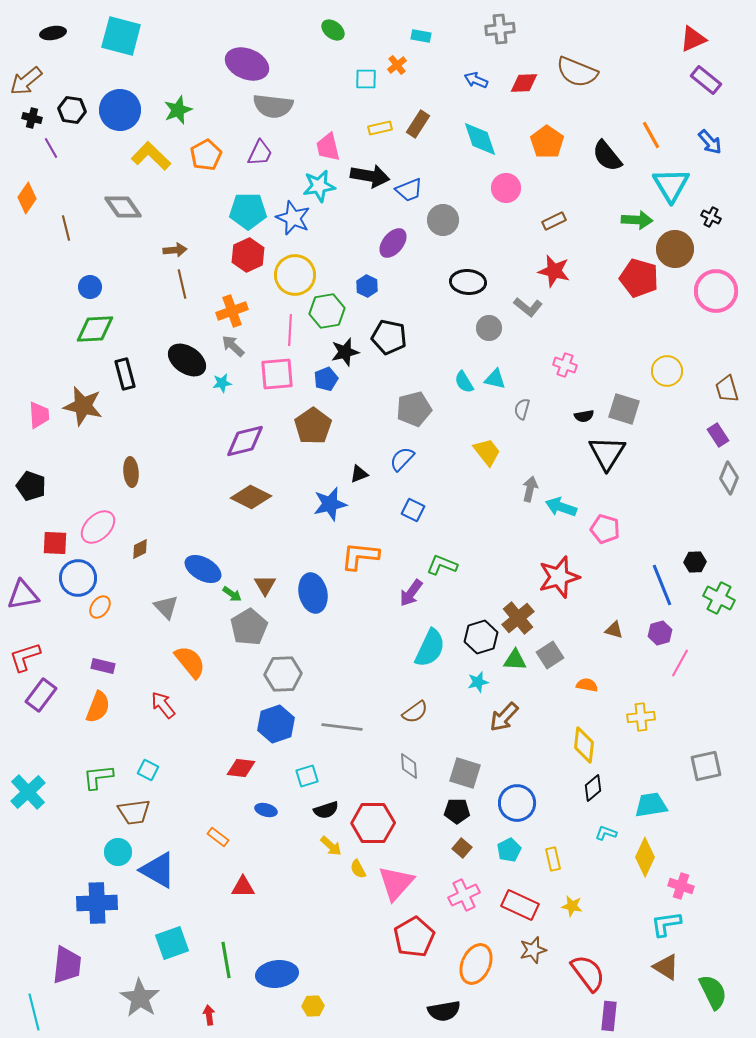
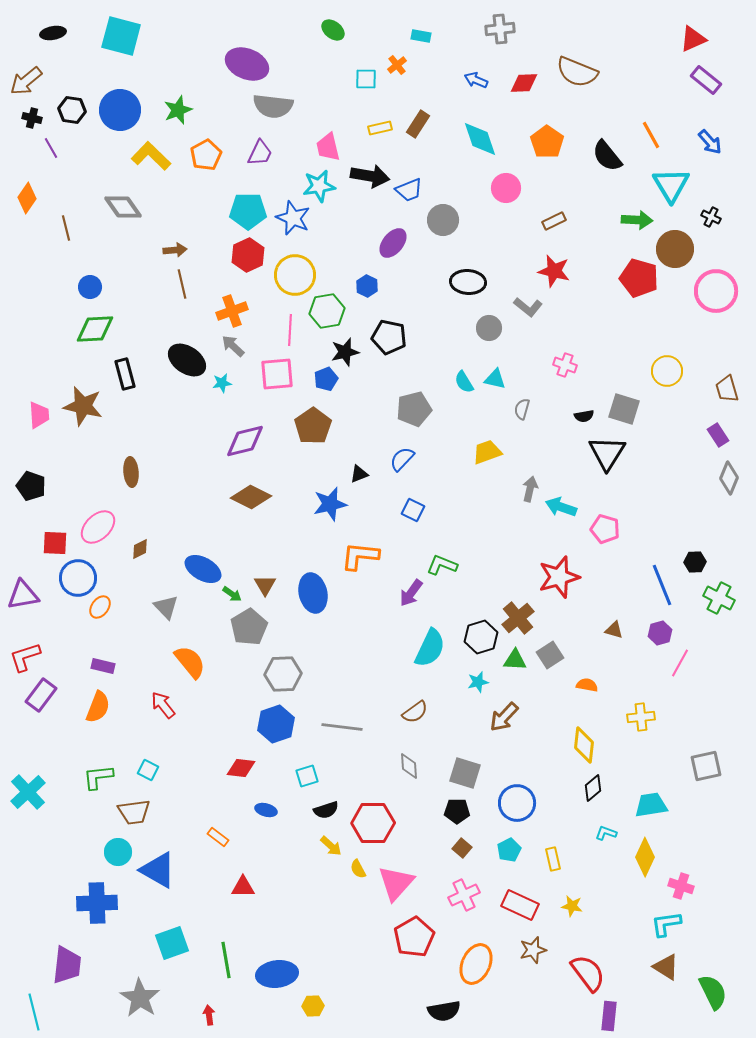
yellow trapezoid at (487, 452): rotated 72 degrees counterclockwise
